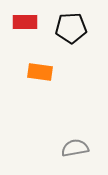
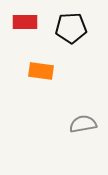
orange rectangle: moved 1 px right, 1 px up
gray semicircle: moved 8 px right, 24 px up
